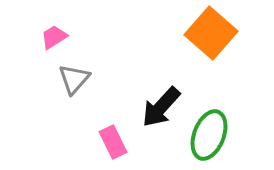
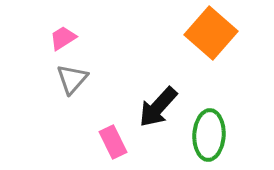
pink trapezoid: moved 9 px right, 1 px down
gray triangle: moved 2 px left
black arrow: moved 3 px left
green ellipse: rotated 18 degrees counterclockwise
